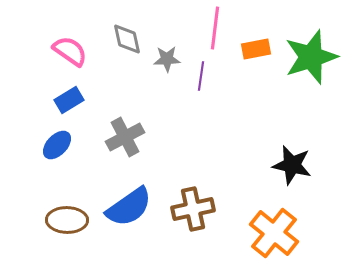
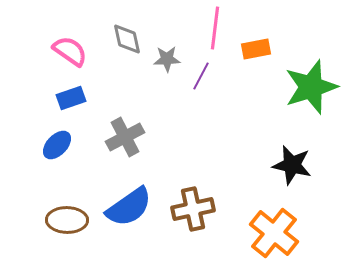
green star: moved 30 px down
purple line: rotated 20 degrees clockwise
blue rectangle: moved 2 px right, 2 px up; rotated 12 degrees clockwise
